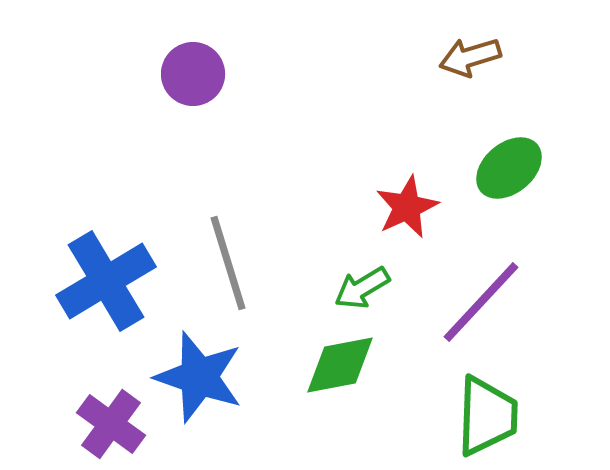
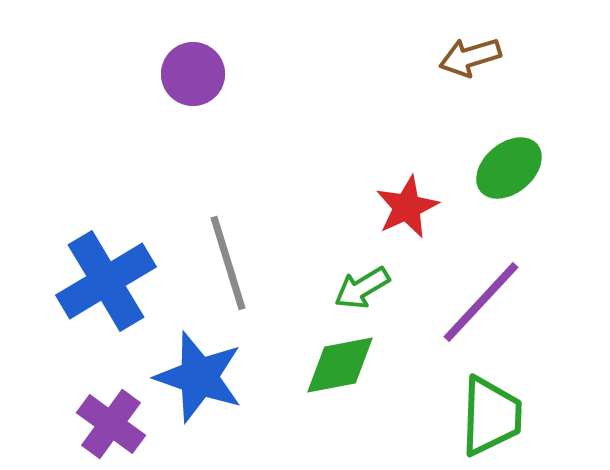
green trapezoid: moved 4 px right
